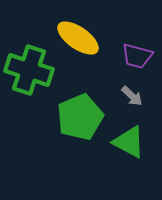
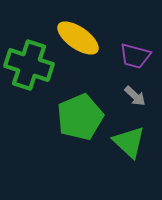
purple trapezoid: moved 2 px left
green cross: moved 5 px up
gray arrow: moved 3 px right
green triangle: rotated 15 degrees clockwise
